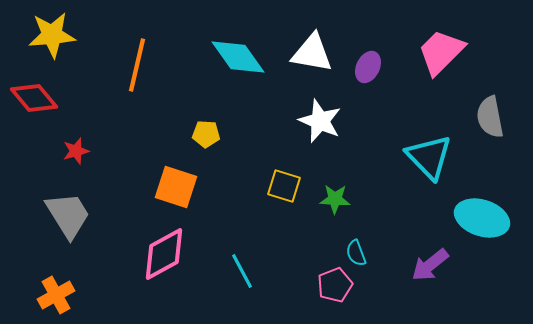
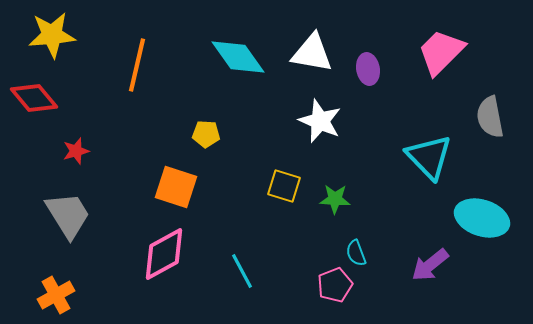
purple ellipse: moved 2 px down; rotated 36 degrees counterclockwise
